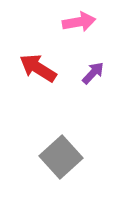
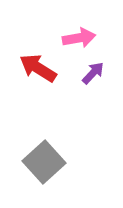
pink arrow: moved 16 px down
gray square: moved 17 px left, 5 px down
